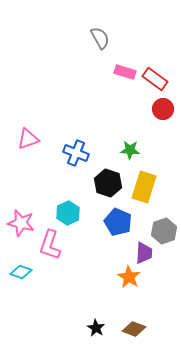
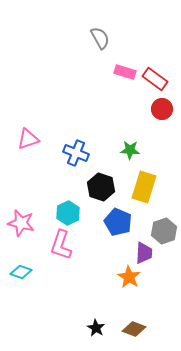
red circle: moved 1 px left
black hexagon: moved 7 px left, 4 px down
pink L-shape: moved 11 px right
